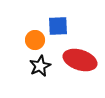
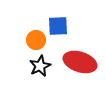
orange circle: moved 1 px right
red ellipse: moved 2 px down
